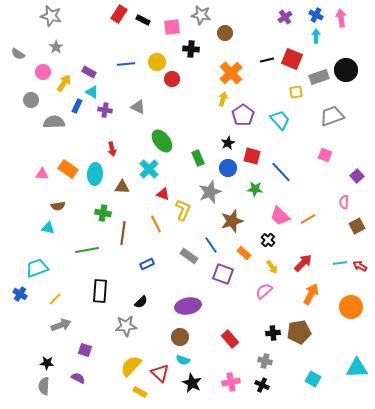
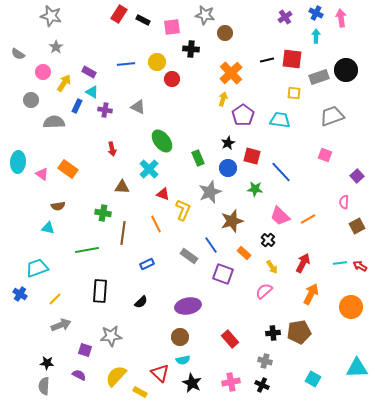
gray star at (201, 15): moved 4 px right
blue cross at (316, 15): moved 2 px up
red square at (292, 59): rotated 15 degrees counterclockwise
yellow square at (296, 92): moved 2 px left, 1 px down; rotated 16 degrees clockwise
cyan trapezoid at (280, 120): rotated 40 degrees counterclockwise
pink triangle at (42, 174): rotated 32 degrees clockwise
cyan ellipse at (95, 174): moved 77 px left, 12 px up
red arrow at (303, 263): rotated 18 degrees counterclockwise
gray star at (126, 326): moved 15 px left, 10 px down
cyan semicircle at (183, 360): rotated 32 degrees counterclockwise
yellow semicircle at (131, 366): moved 15 px left, 10 px down
purple semicircle at (78, 378): moved 1 px right, 3 px up
